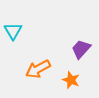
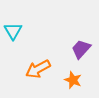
orange star: moved 2 px right
